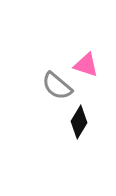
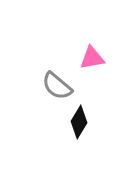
pink triangle: moved 6 px right, 7 px up; rotated 28 degrees counterclockwise
